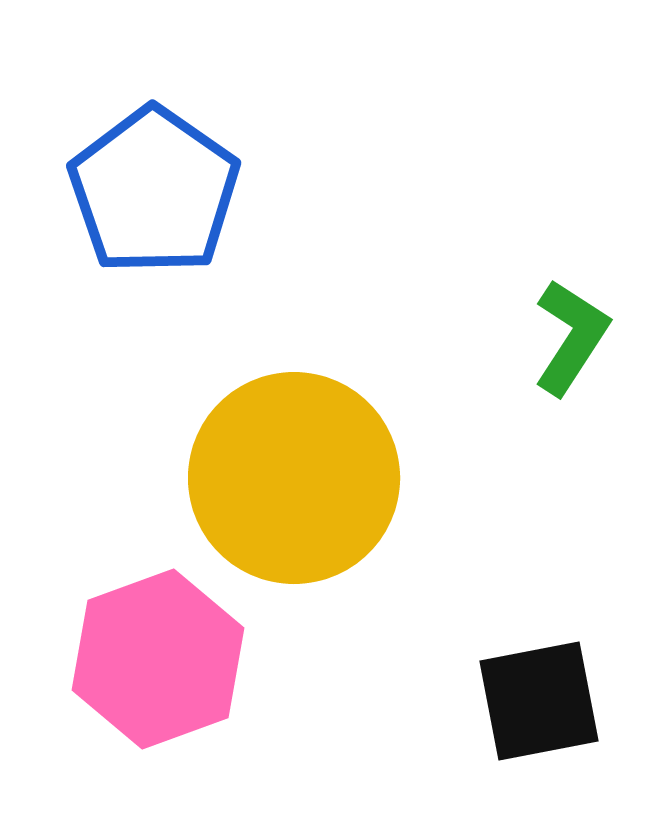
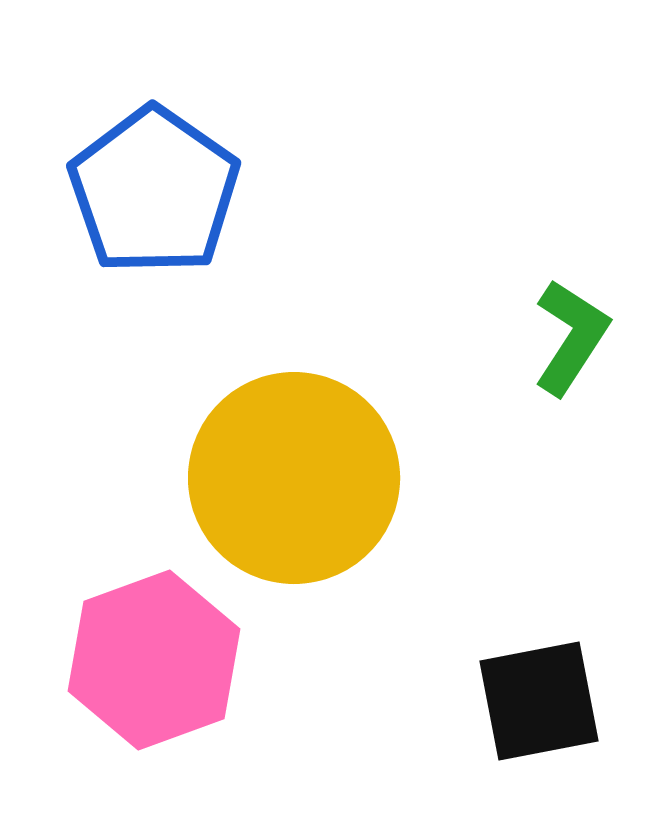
pink hexagon: moved 4 px left, 1 px down
